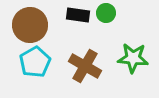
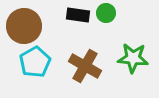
brown circle: moved 6 px left, 1 px down
